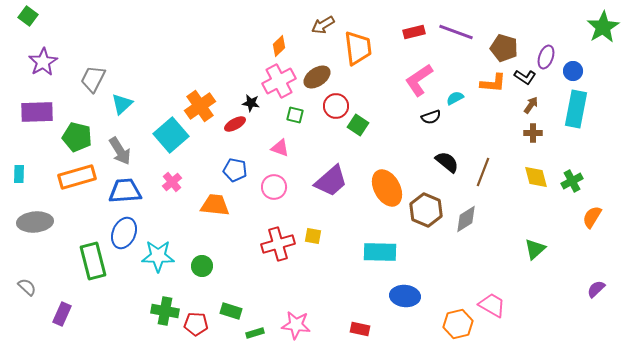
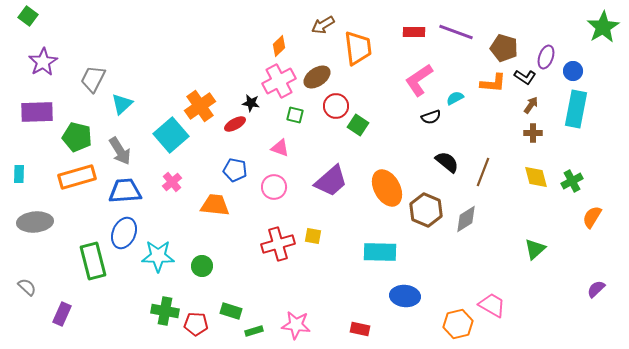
red rectangle at (414, 32): rotated 15 degrees clockwise
green rectangle at (255, 333): moved 1 px left, 2 px up
